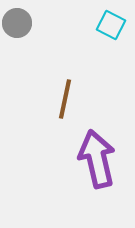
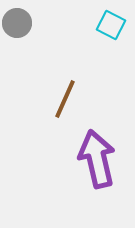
brown line: rotated 12 degrees clockwise
